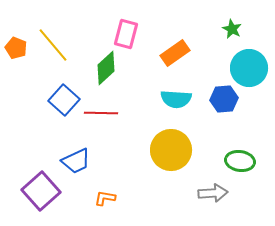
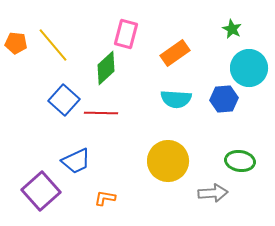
orange pentagon: moved 5 px up; rotated 15 degrees counterclockwise
yellow circle: moved 3 px left, 11 px down
